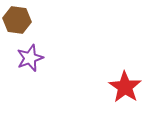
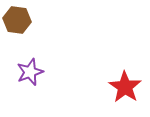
purple star: moved 14 px down
